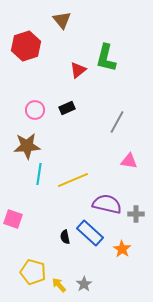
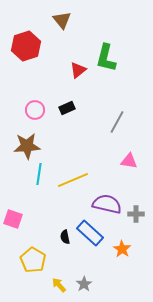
yellow pentagon: moved 12 px up; rotated 15 degrees clockwise
